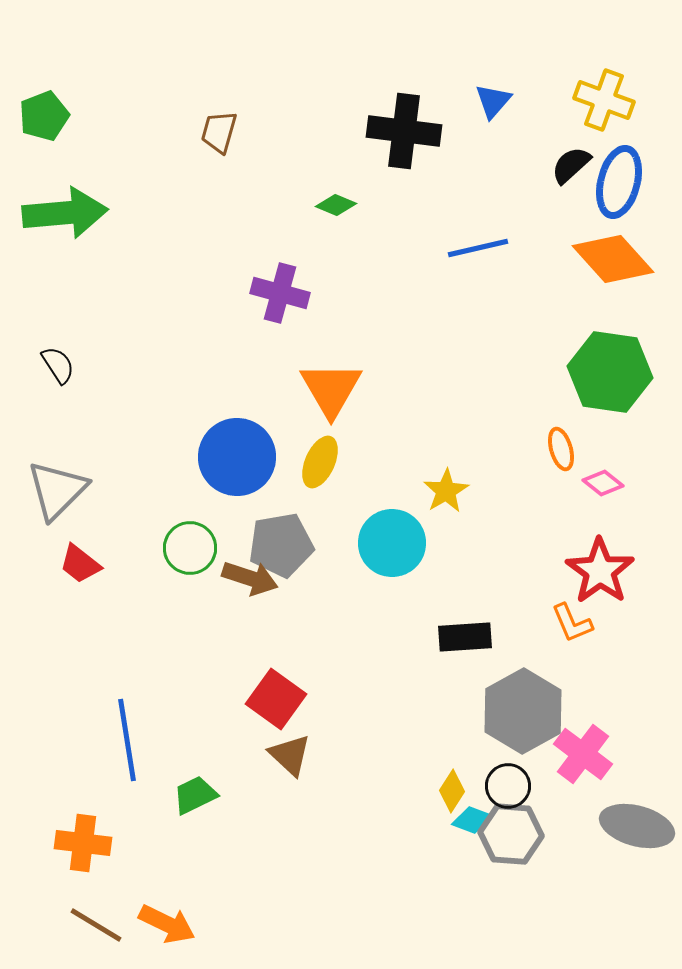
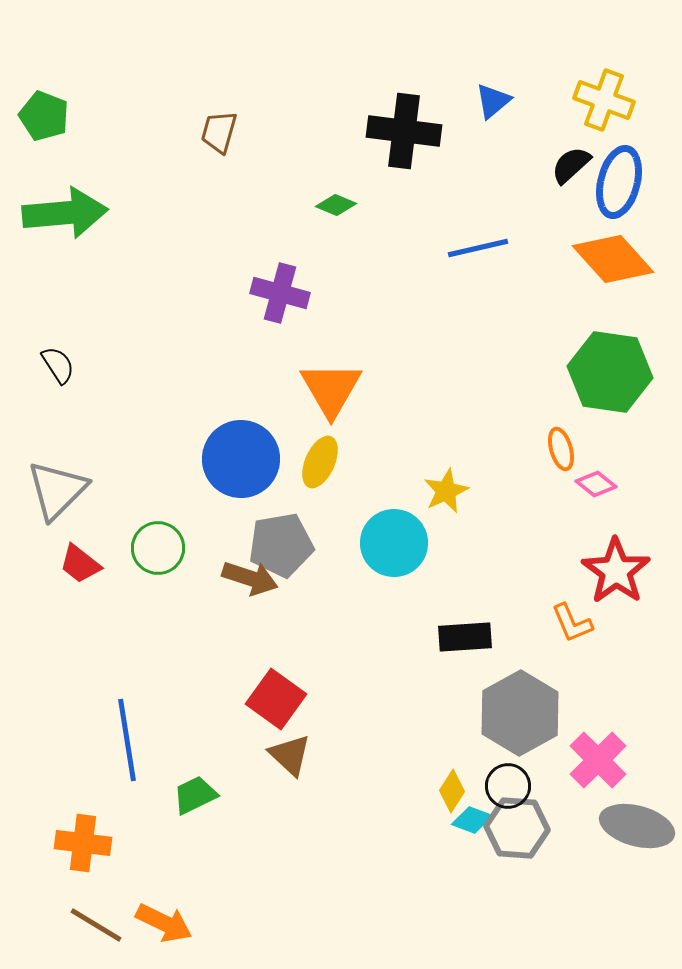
blue triangle at (493, 101): rotated 9 degrees clockwise
green pentagon at (44, 116): rotated 30 degrees counterclockwise
blue circle at (237, 457): moved 4 px right, 2 px down
pink diamond at (603, 483): moved 7 px left, 1 px down
yellow star at (446, 491): rotated 6 degrees clockwise
cyan circle at (392, 543): moved 2 px right
green circle at (190, 548): moved 32 px left
red star at (600, 571): moved 16 px right
gray hexagon at (523, 711): moved 3 px left, 2 px down
pink cross at (583, 754): moved 15 px right, 6 px down; rotated 8 degrees clockwise
gray hexagon at (511, 834): moved 6 px right, 6 px up
orange arrow at (167, 924): moved 3 px left, 1 px up
